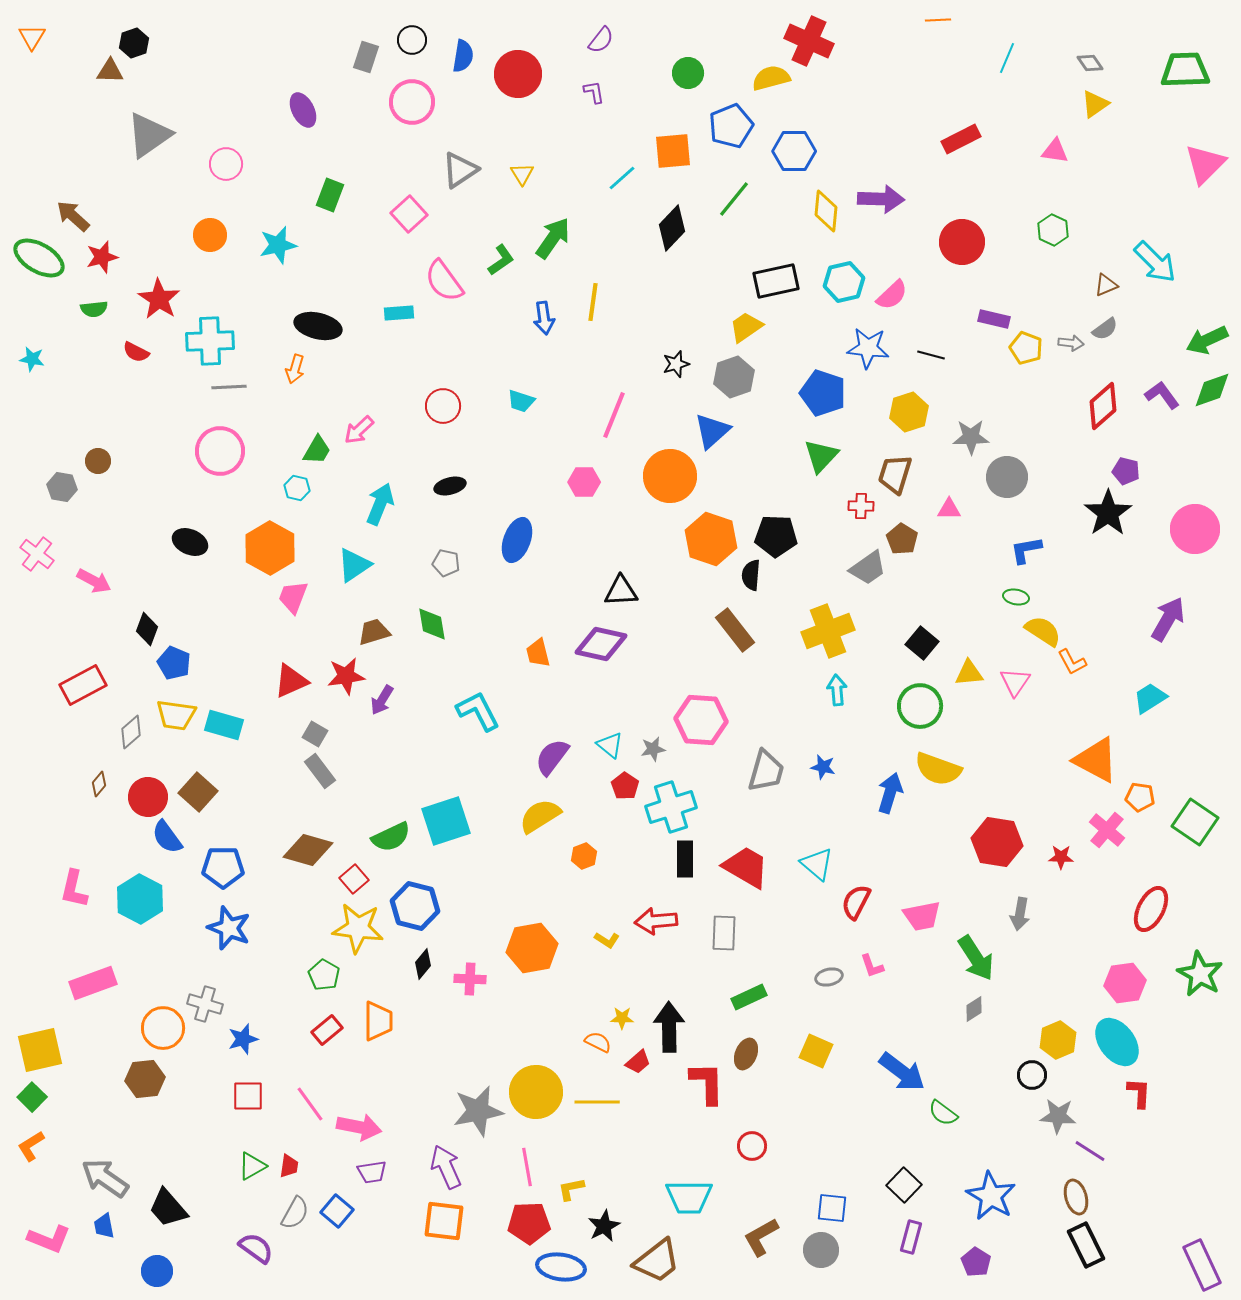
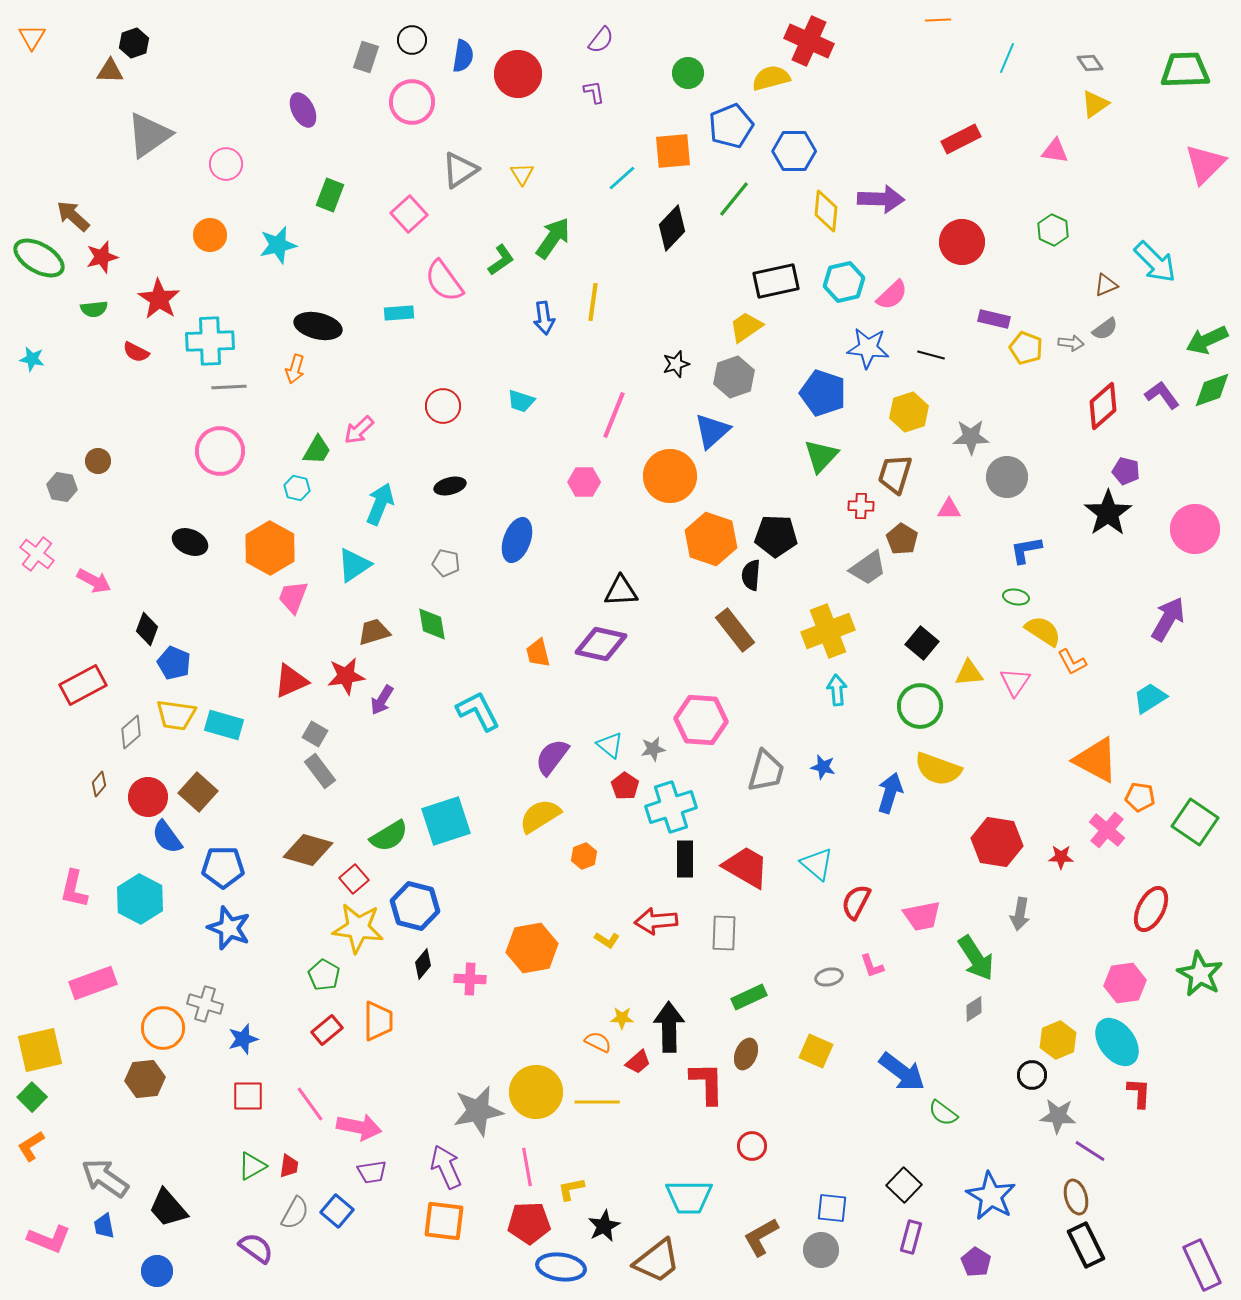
green semicircle at (391, 837): moved 2 px left, 1 px up; rotated 6 degrees counterclockwise
